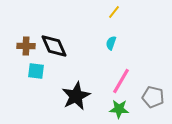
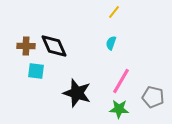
black star: moved 1 px right, 3 px up; rotated 28 degrees counterclockwise
